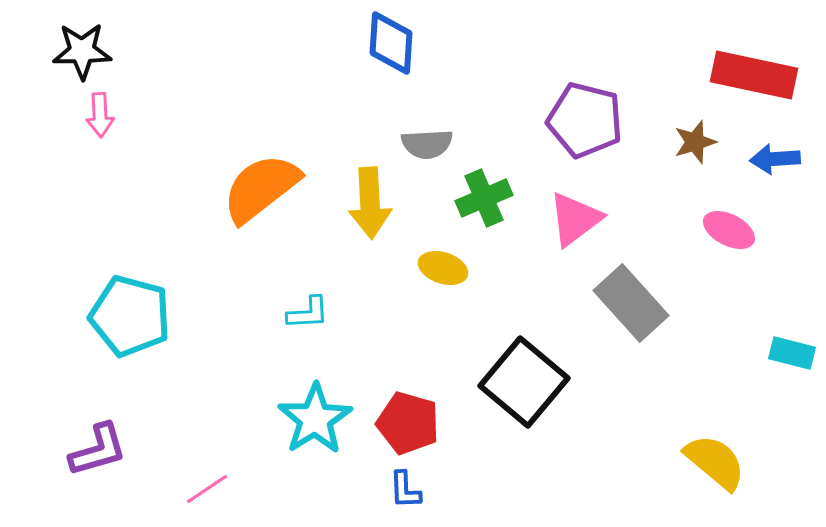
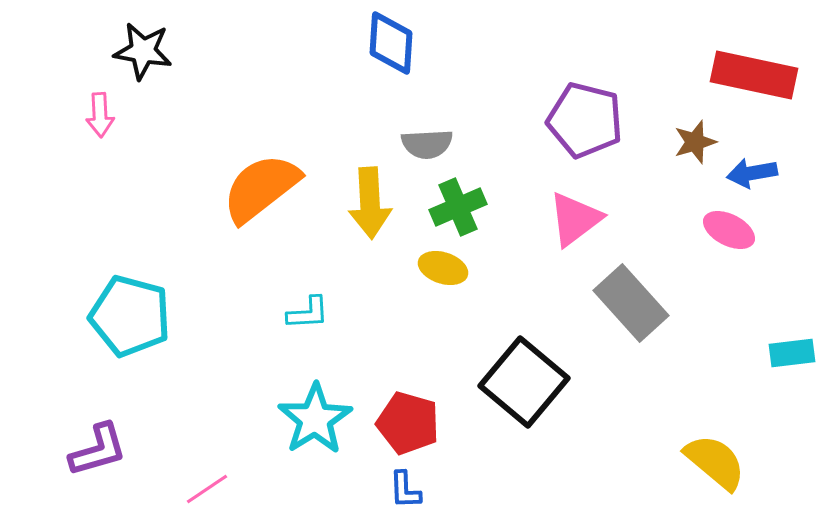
black star: moved 61 px right; rotated 10 degrees clockwise
blue arrow: moved 23 px left, 14 px down; rotated 6 degrees counterclockwise
green cross: moved 26 px left, 9 px down
cyan rectangle: rotated 21 degrees counterclockwise
